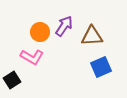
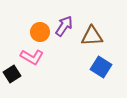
blue square: rotated 35 degrees counterclockwise
black square: moved 6 px up
